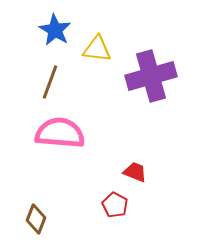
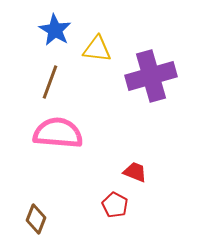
pink semicircle: moved 2 px left
